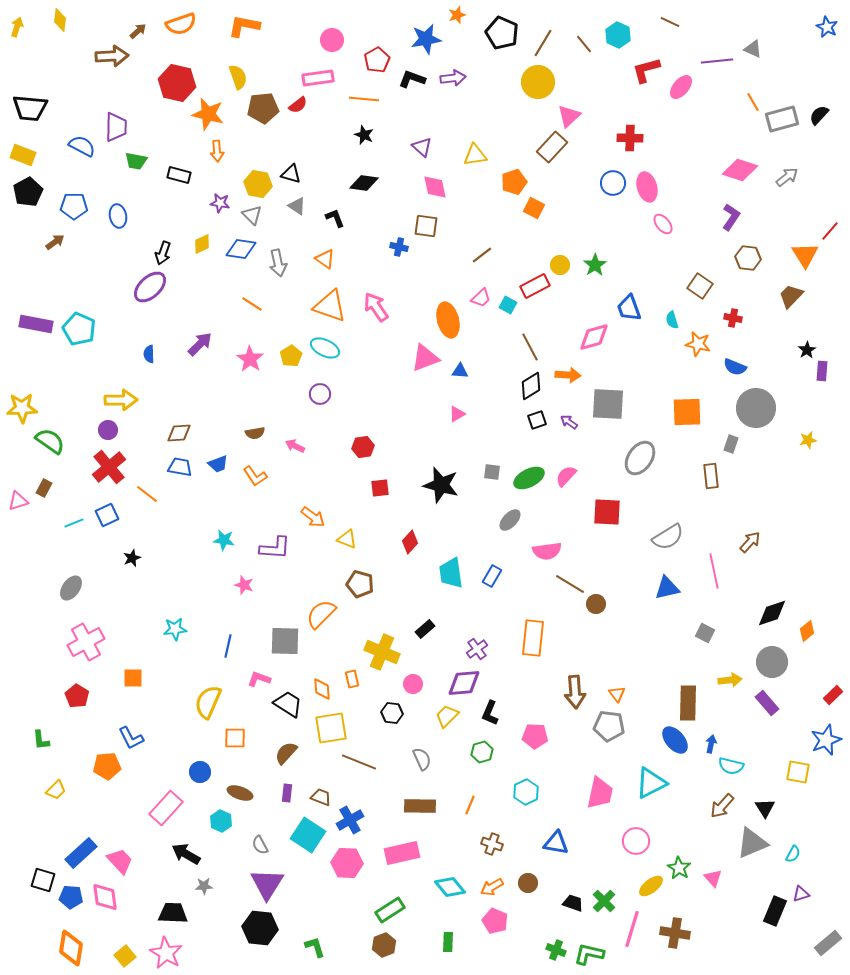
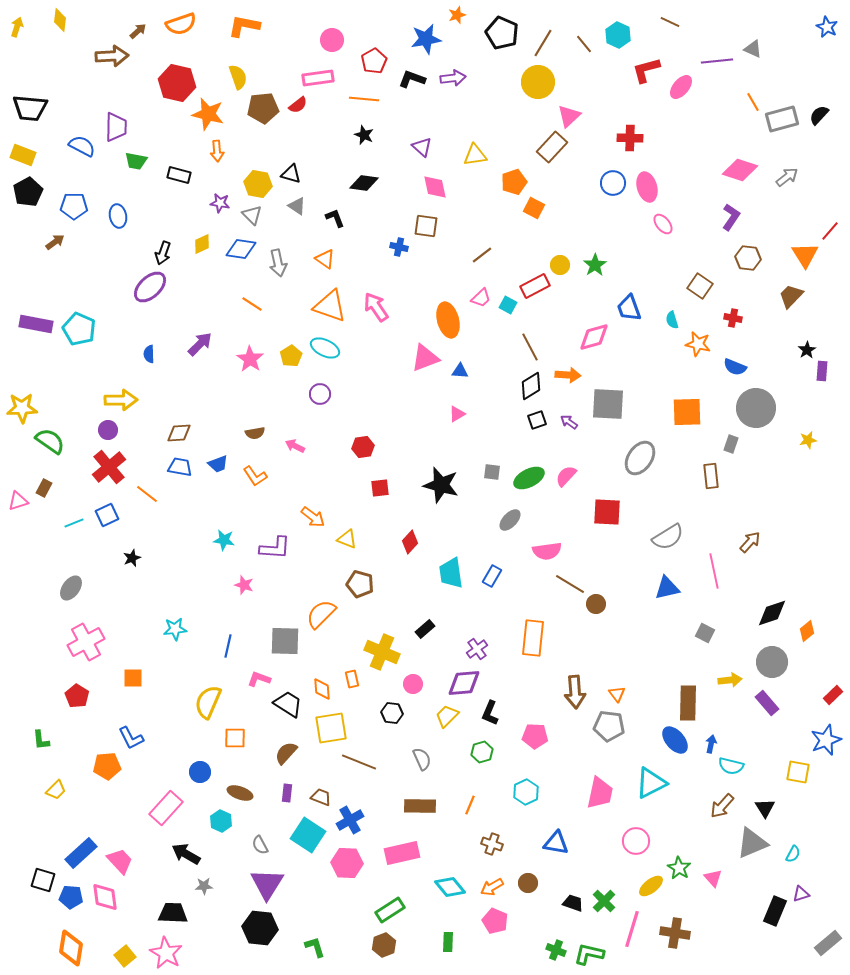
red pentagon at (377, 60): moved 3 px left, 1 px down
